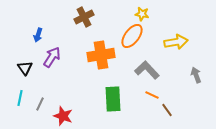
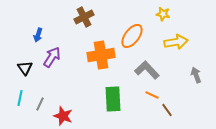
yellow star: moved 21 px right
